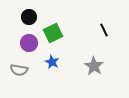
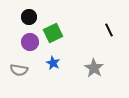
black line: moved 5 px right
purple circle: moved 1 px right, 1 px up
blue star: moved 1 px right, 1 px down
gray star: moved 2 px down
